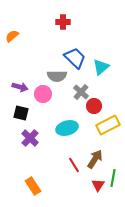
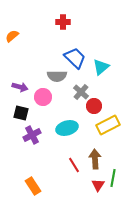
pink circle: moved 3 px down
purple cross: moved 2 px right, 3 px up; rotated 18 degrees clockwise
brown arrow: rotated 36 degrees counterclockwise
